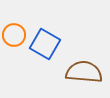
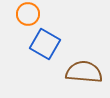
orange circle: moved 14 px right, 21 px up
